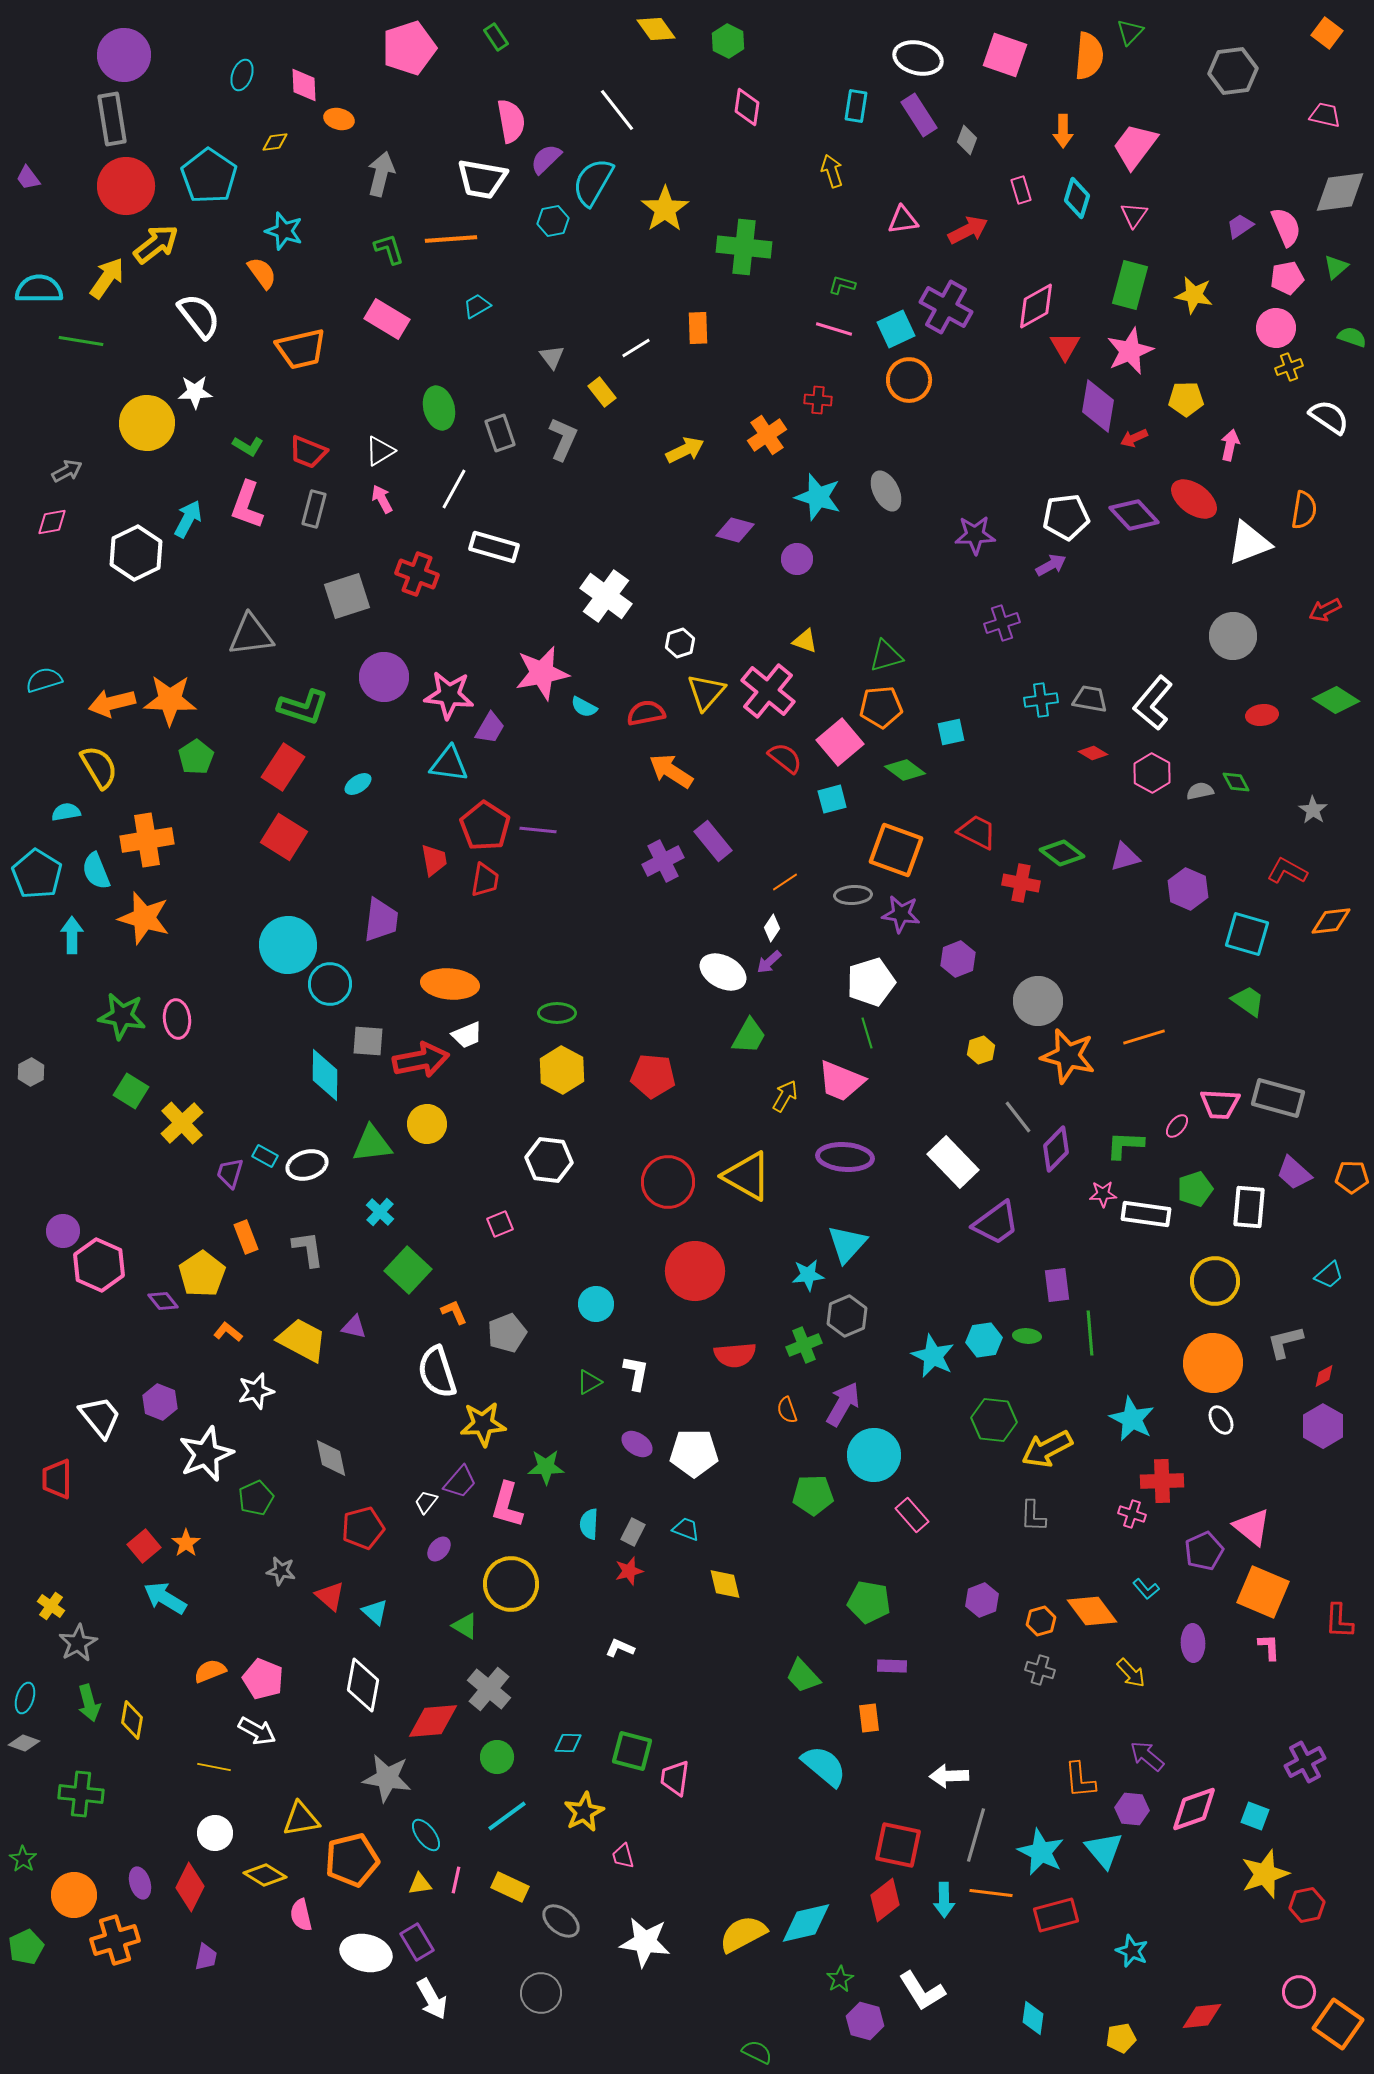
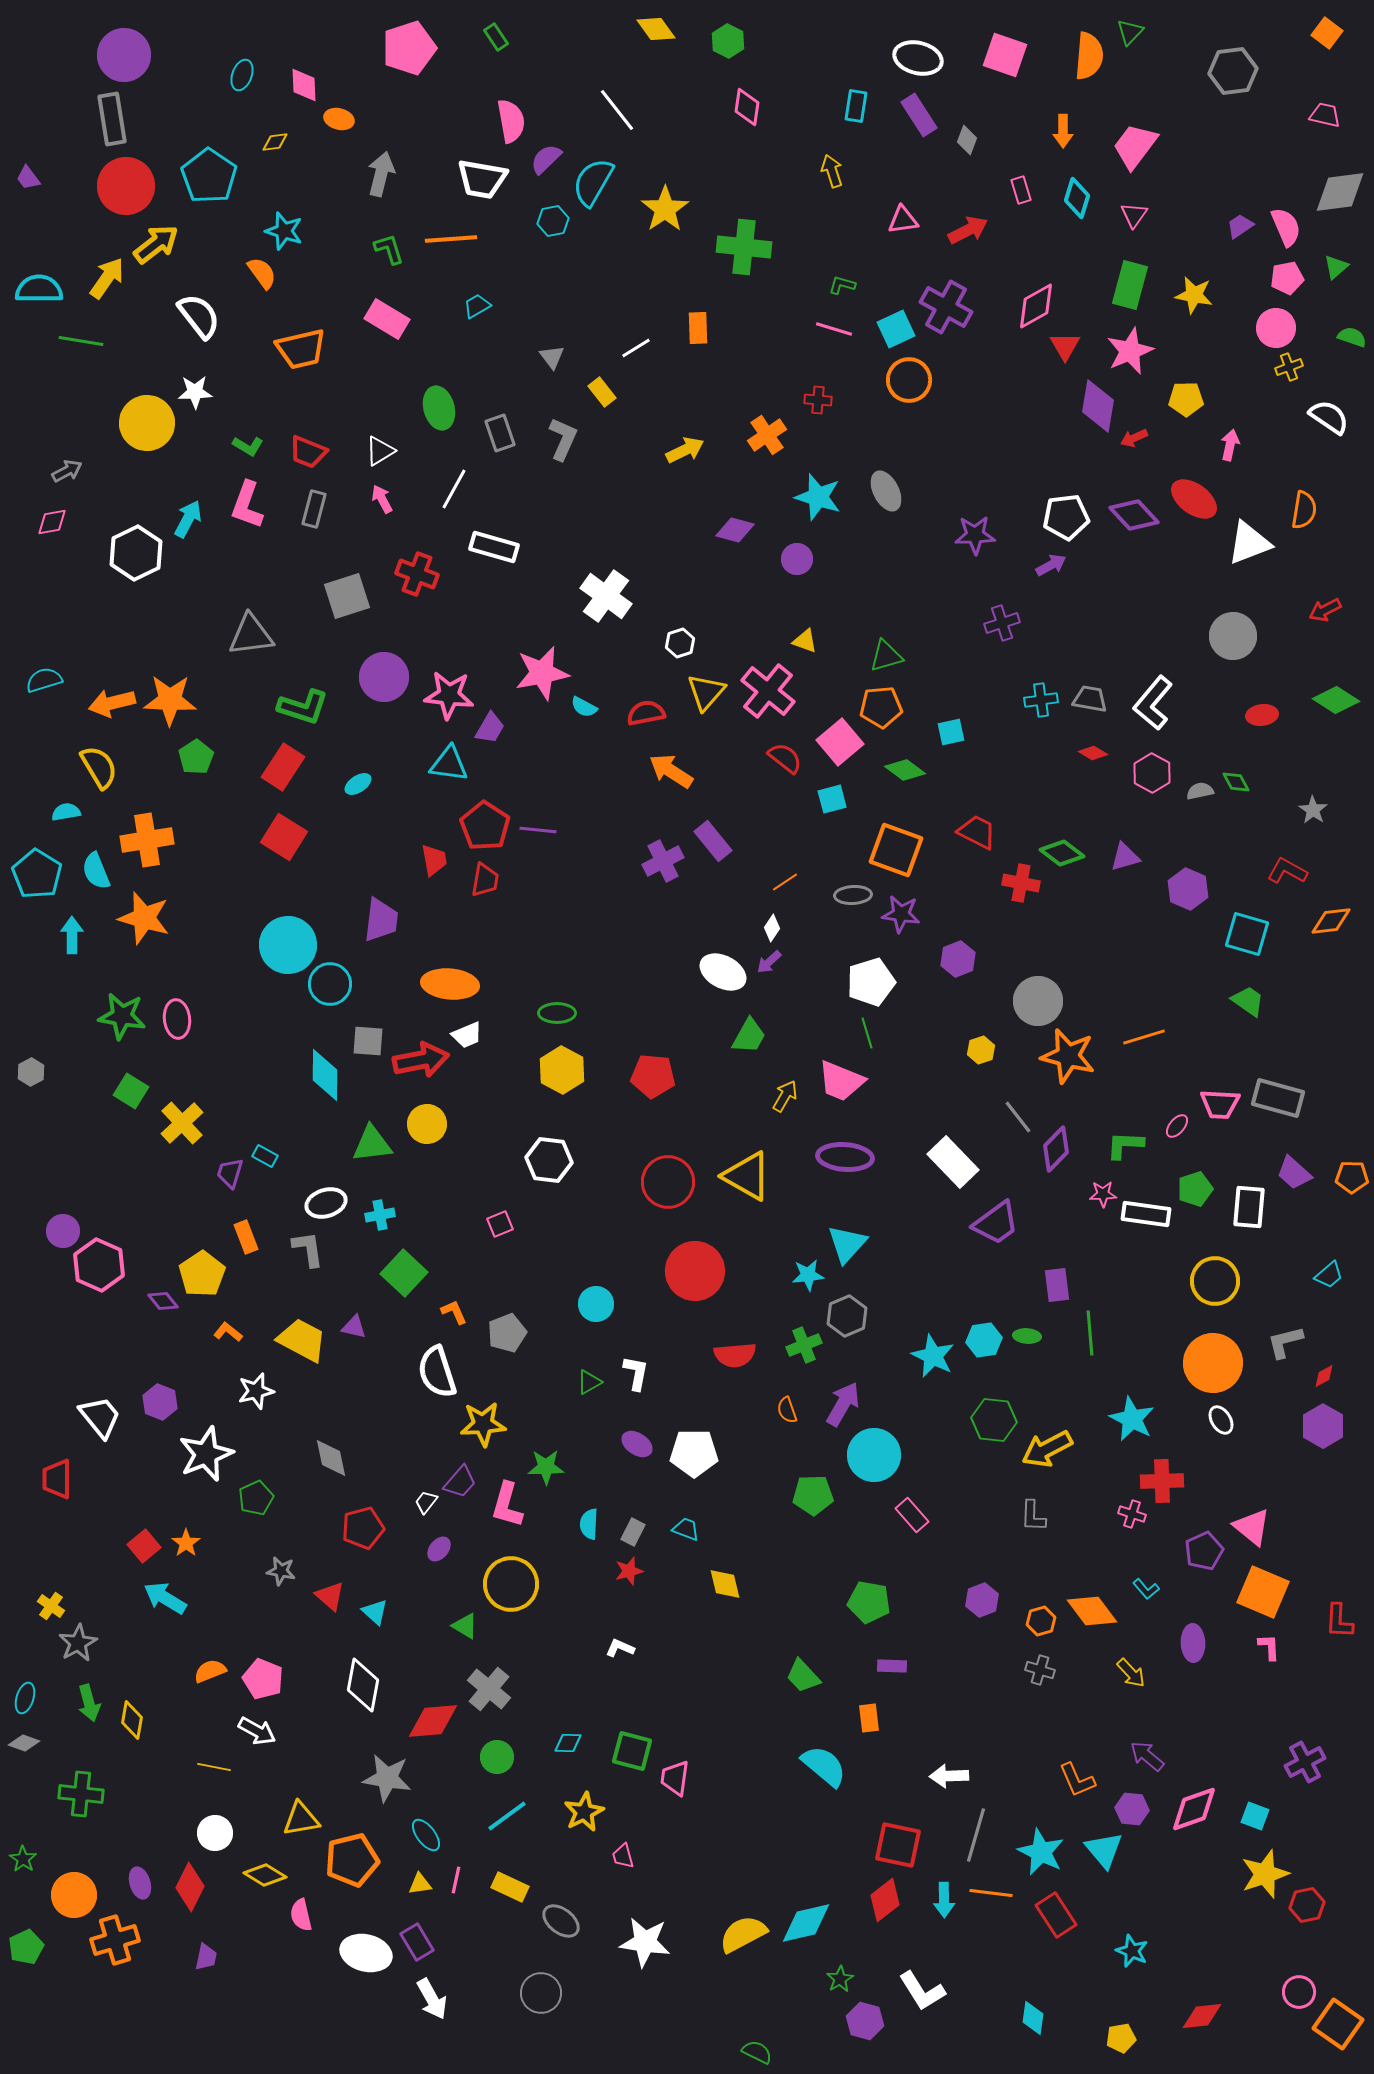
white ellipse at (307, 1165): moved 19 px right, 38 px down
cyan cross at (380, 1212): moved 3 px down; rotated 36 degrees clockwise
green square at (408, 1270): moved 4 px left, 3 px down
orange L-shape at (1080, 1780): moved 3 px left; rotated 18 degrees counterclockwise
red rectangle at (1056, 1915): rotated 72 degrees clockwise
